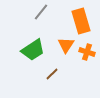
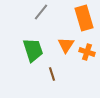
orange rectangle: moved 3 px right, 3 px up
green trapezoid: rotated 75 degrees counterclockwise
brown line: rotated 64 degrees counterclockwise
